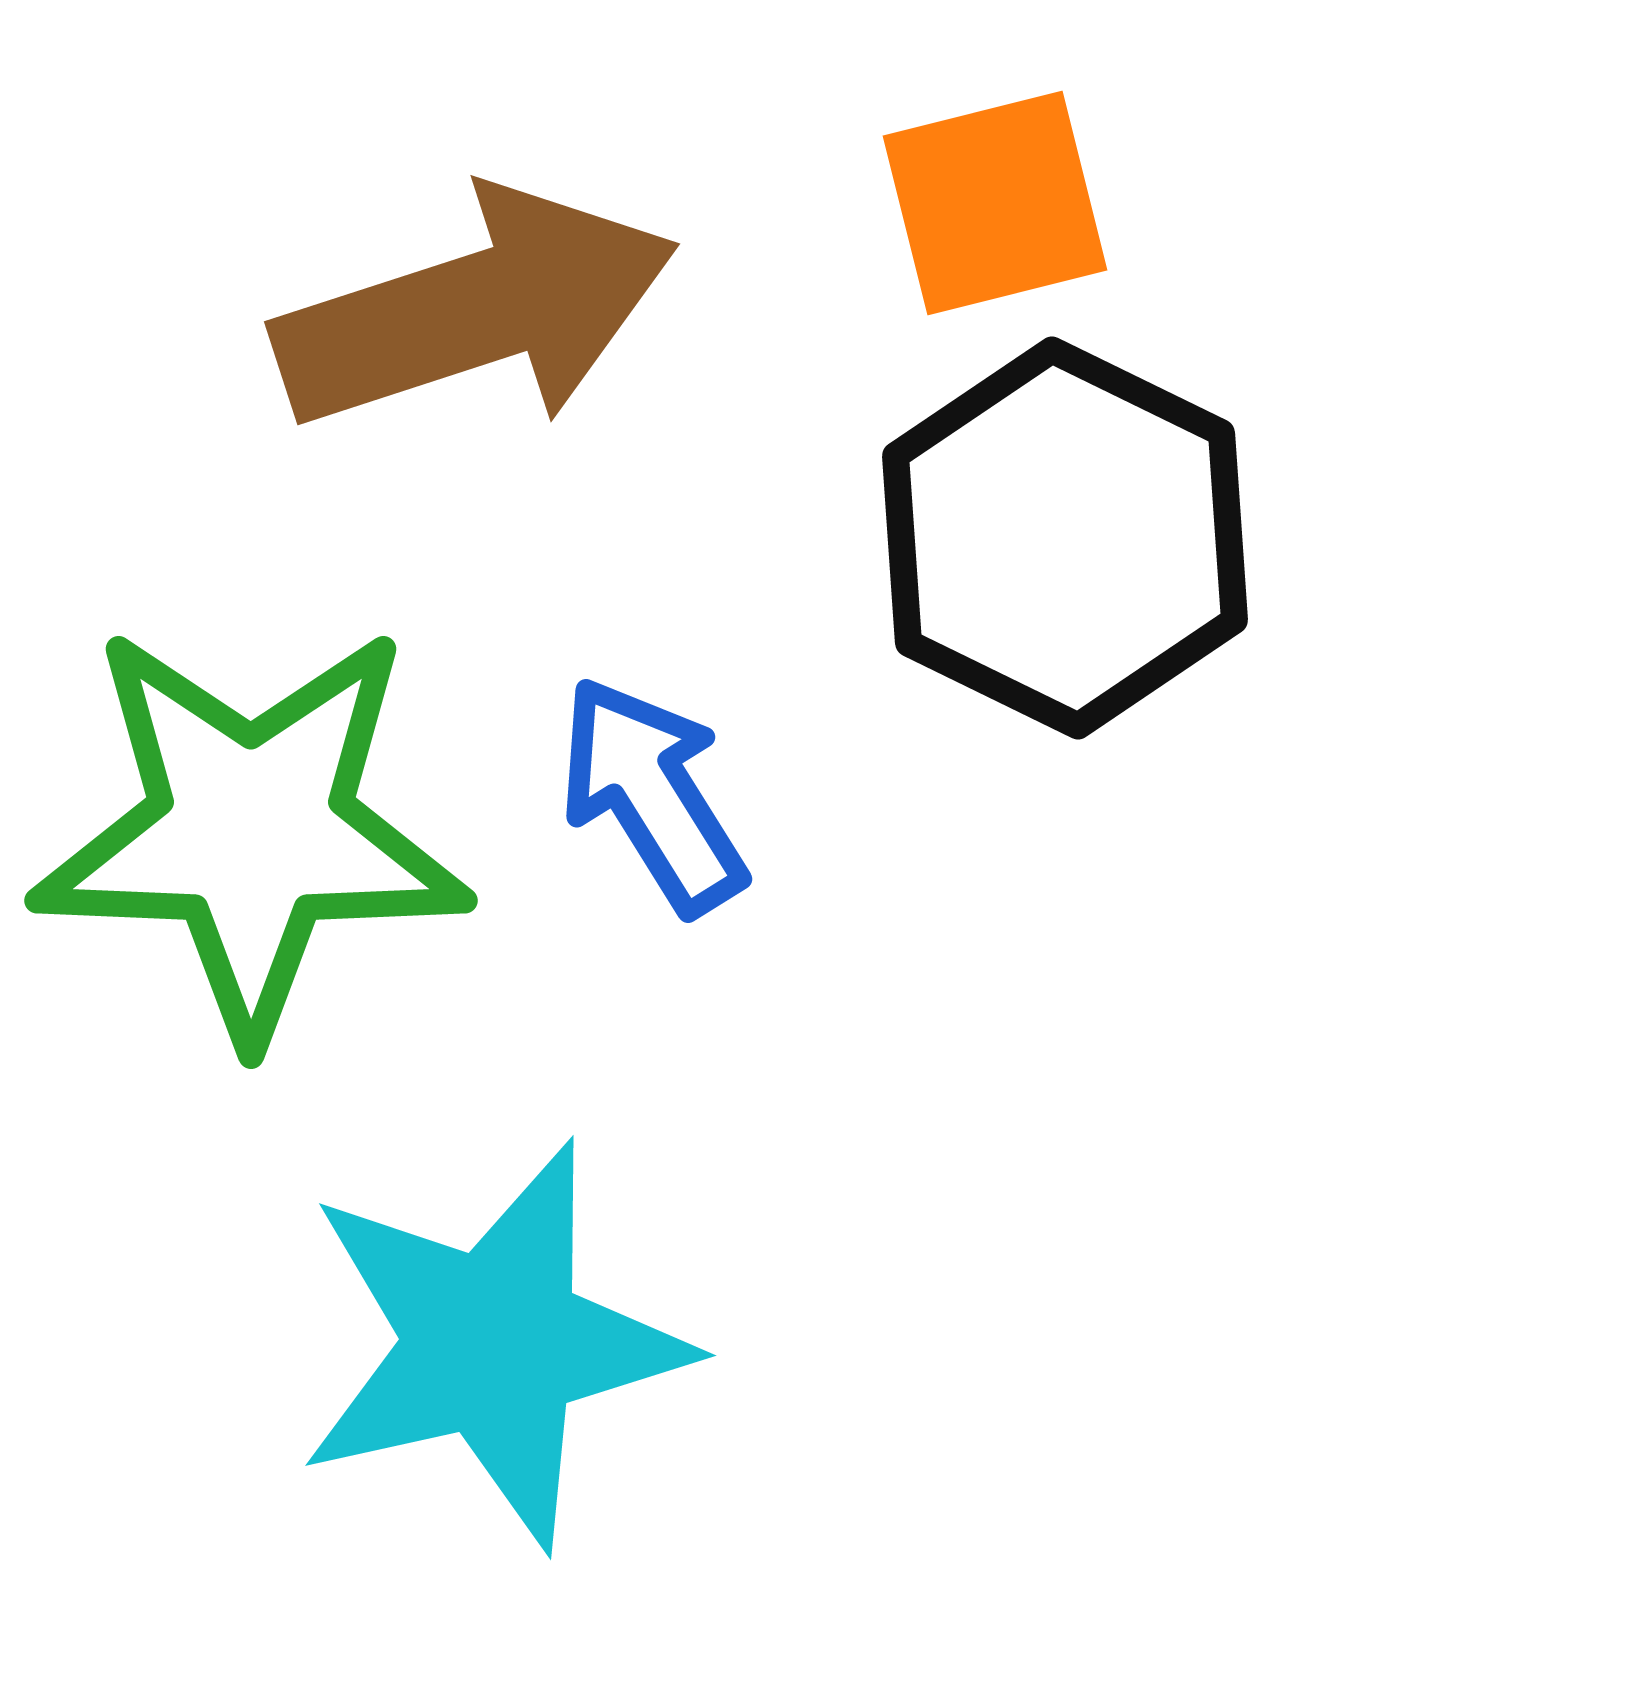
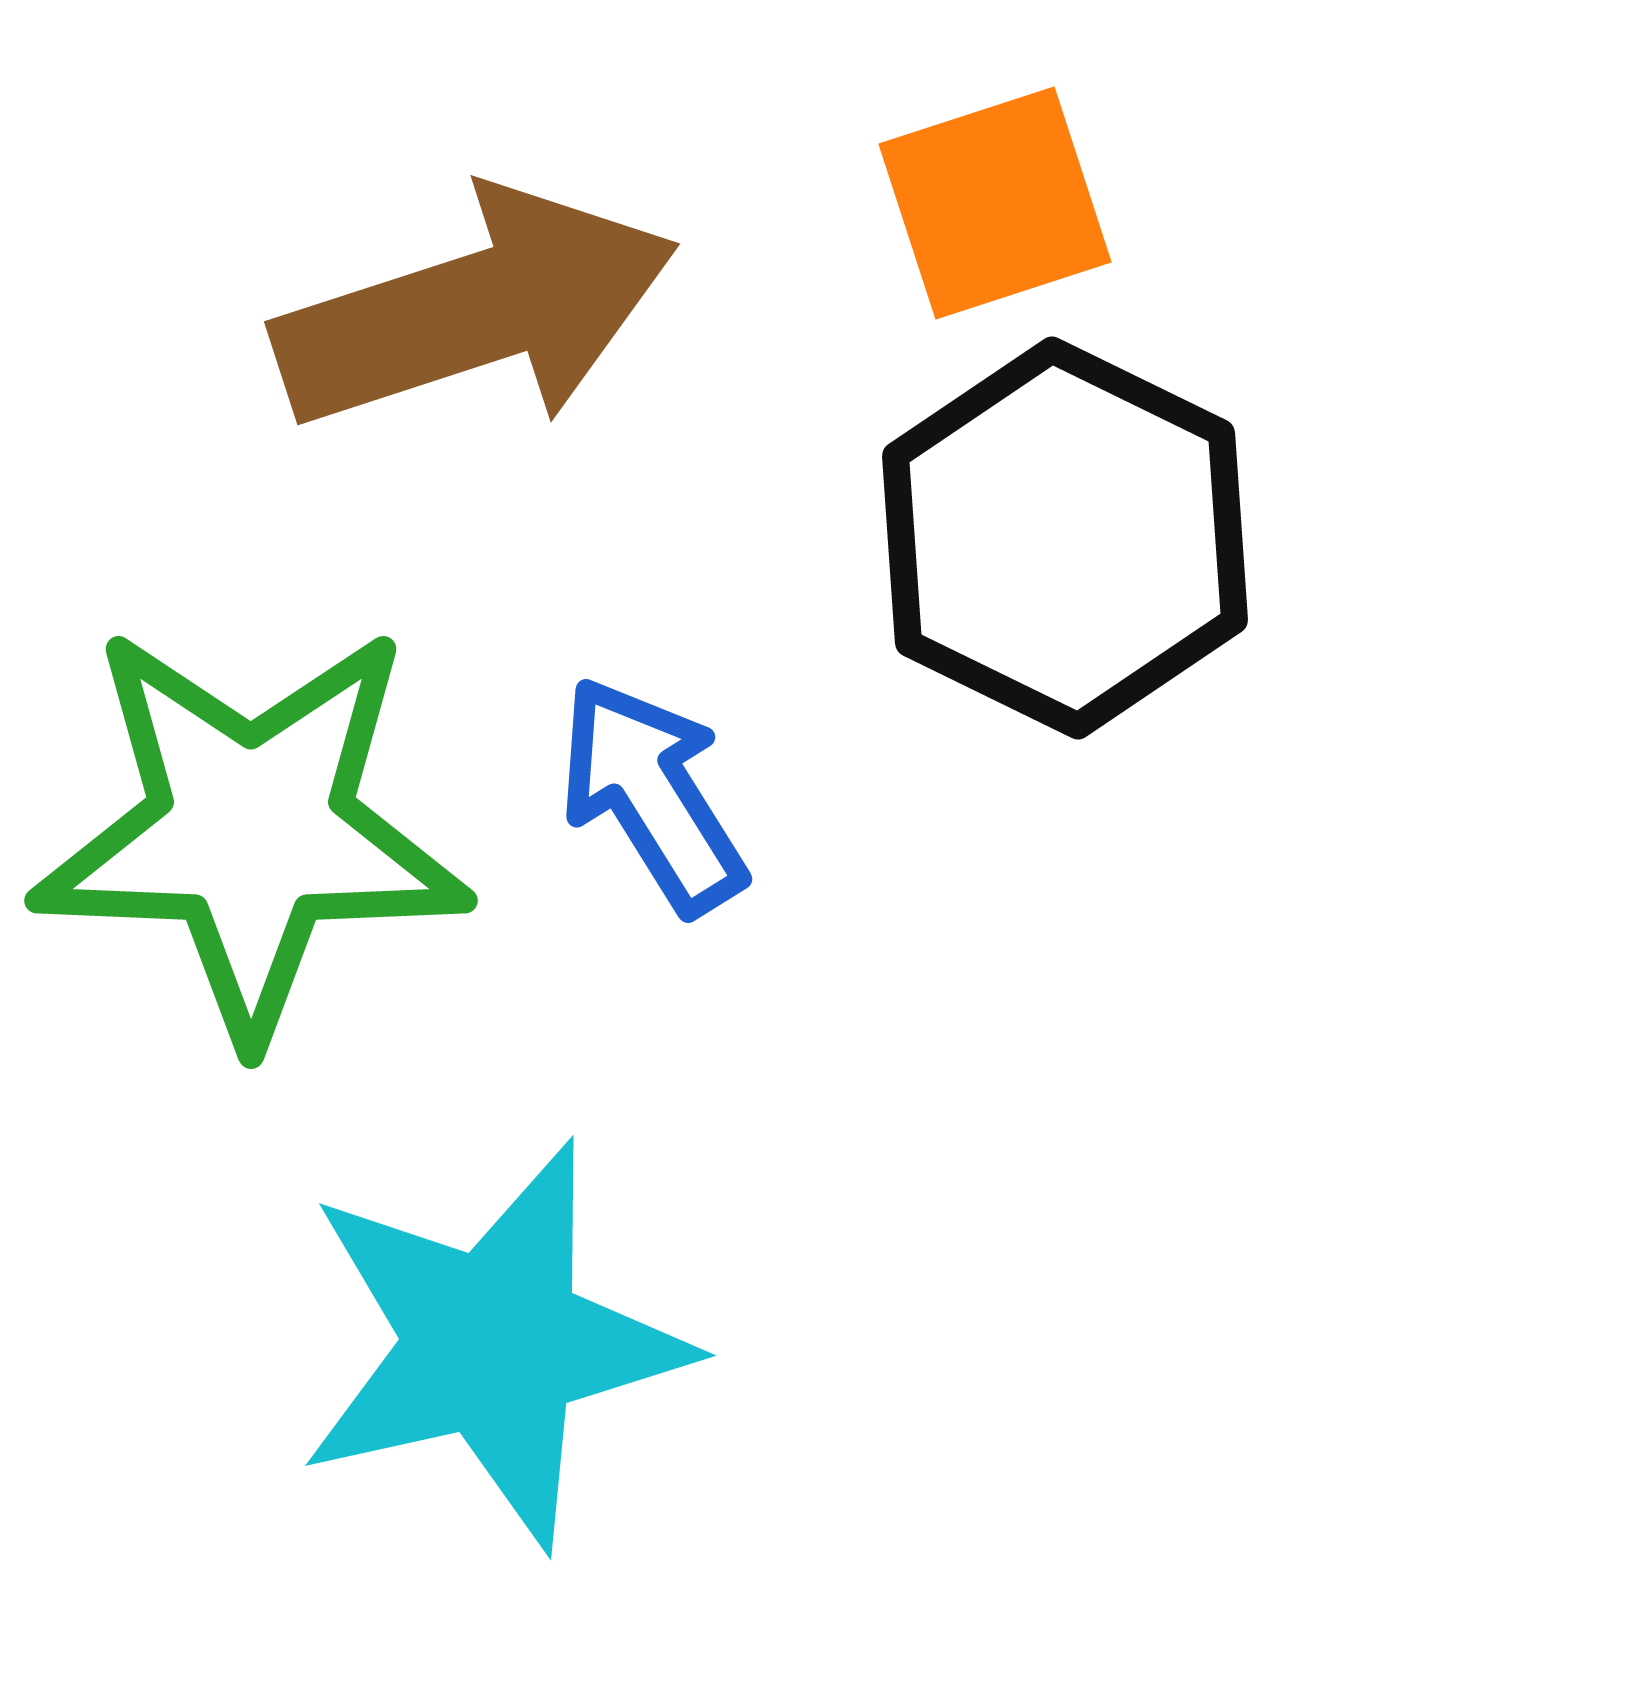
orange square: rotated 4 degrees counterclockwise
